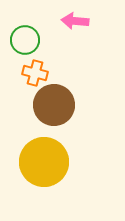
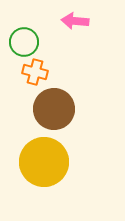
green circle: moved 1 px left, 2 px down
orange cross: moved 1 px up
brown circle: moved 4 px down
